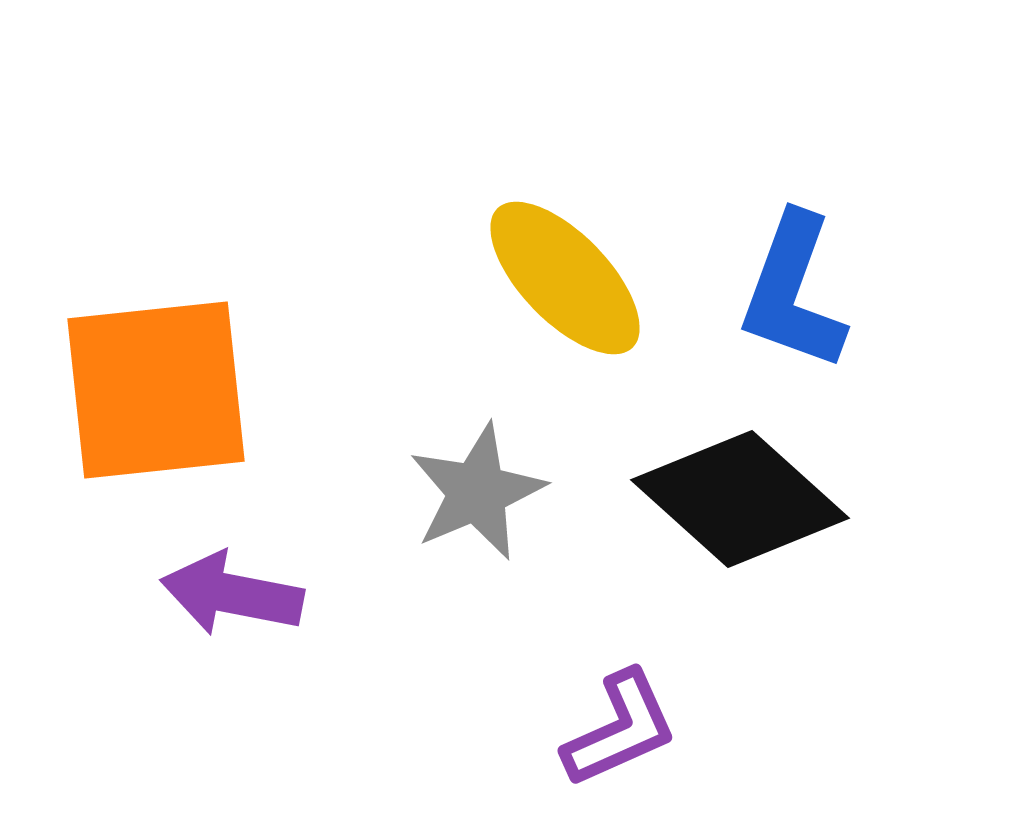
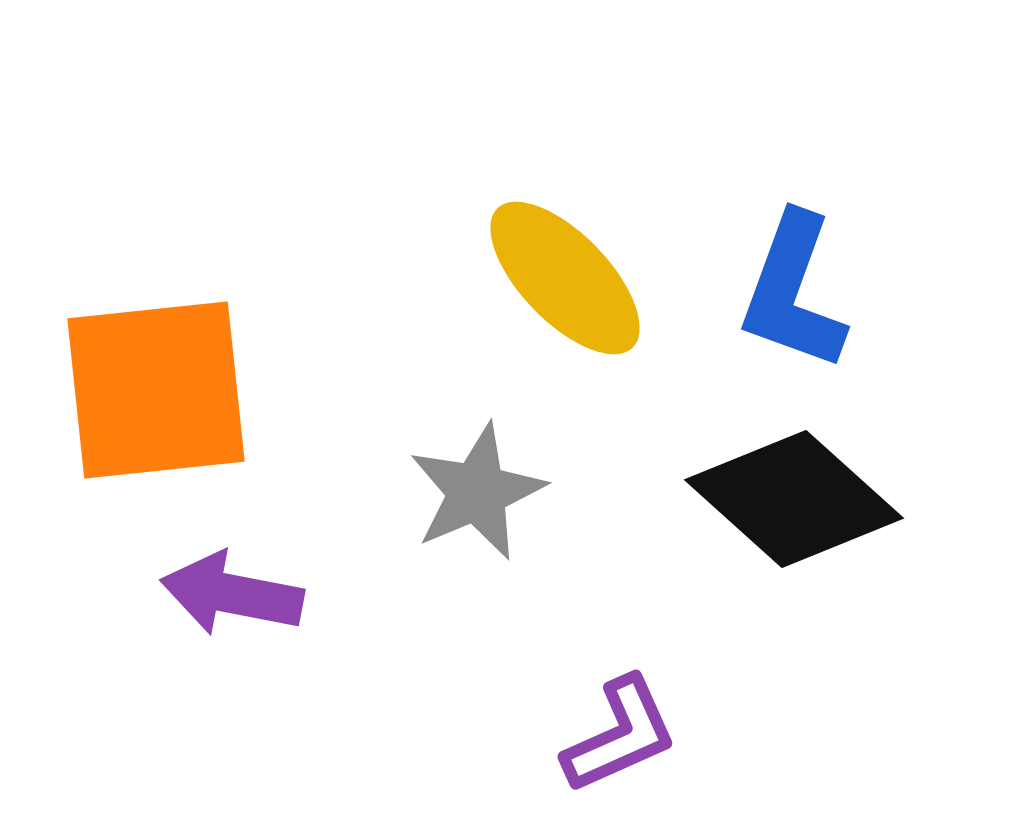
black diamond: moved 54 px right
purple L-shape: moved 6 px down
